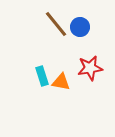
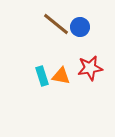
brown line: rotated 12 degrees counterclockwise
orange triangle: moved 6 px up
